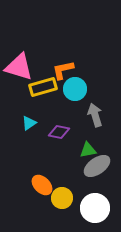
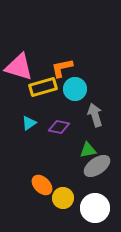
orange L-shape: moved 1 px left, 2 px up
purple diamond: moved 5 px up
yellow circle: moved 1 px right
